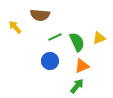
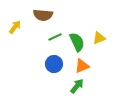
brown semicircle: moved 3 px right
yellow arrow: rotated 80 degrees clockwise
blue circle: moved 4 px right, 3 px down
